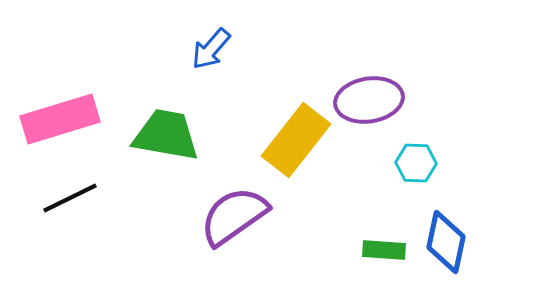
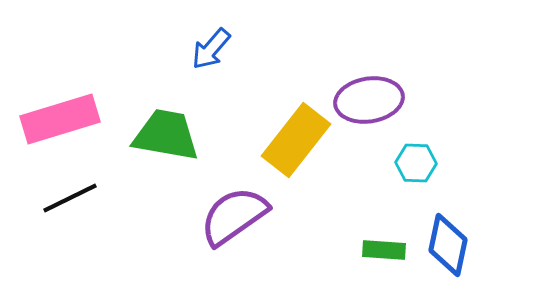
blue diamond: moved 2 px right, 3 px down
